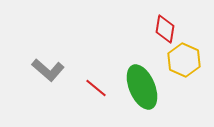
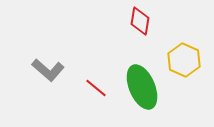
red diamond: moved 25 px left, 8 px up
